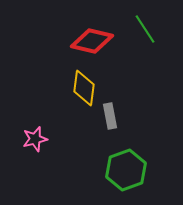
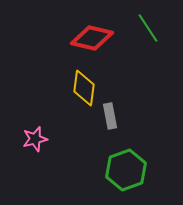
green line: moved 3 px right, 1 px up
red diamond: moved 3 px up
